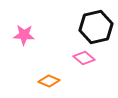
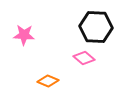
black hexagon: rotated 16 degrees clockwise
orange diamond: moved 1 px left
